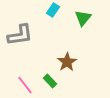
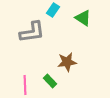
green triangle: rotated 36 degrees counterclockwise
gray L-shape: moved 12 px right, 3 px up
brown star: rotated 24 degrees clockwise
pink line: rotated 36 degrees clockwise
